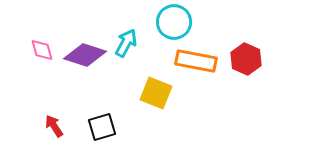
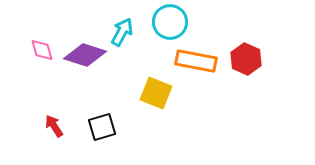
cyan circle: moved 4 px left
cyan arrow: moved 4 px left, 11 px up
